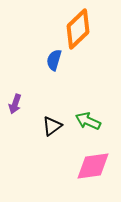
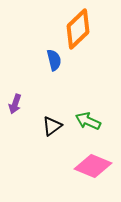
blue semicircle: rotated 150 degrees clockwise
pink diamond: rotated 30 degrees clockwise
